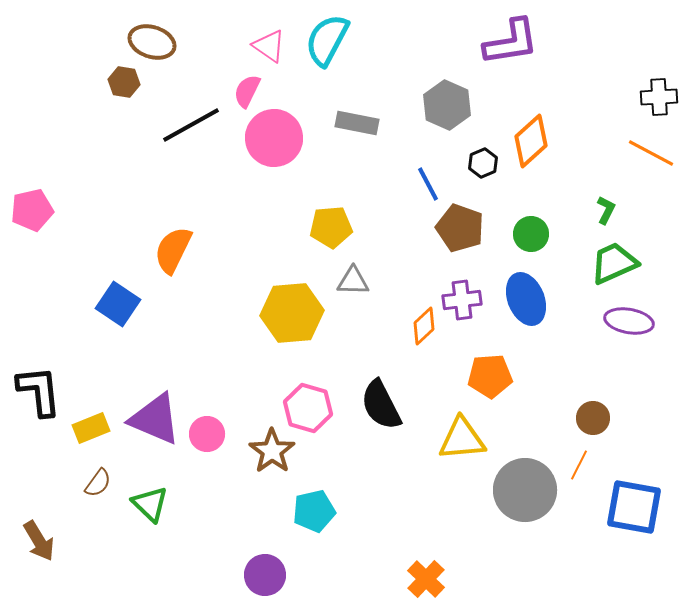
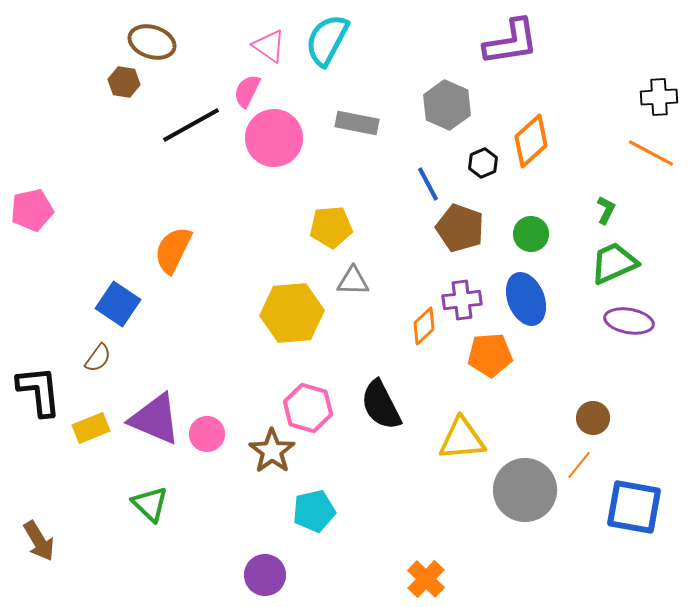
orange pentagon at (490, 376): moved 21 px up
orange line at (579, 465): rotated 12 degrees clockwise
brown semicircle at (98, 483): moved 125 px up
